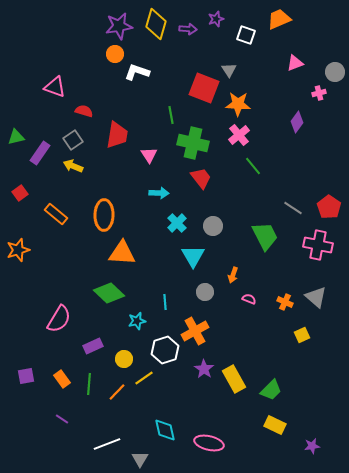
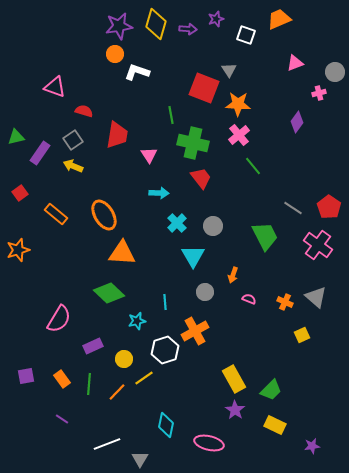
orange ellipse at (104, 215): rotated 32 degrees counterclockwise
pink cross at (318, 245): rotated 24 degrees clockwise
purple star at (204, 369): moved 31 px right, 41 px down
cyan diamond at (165, 430): moved 1 px right, 5 px up; rotated 25 degrees clockwise
